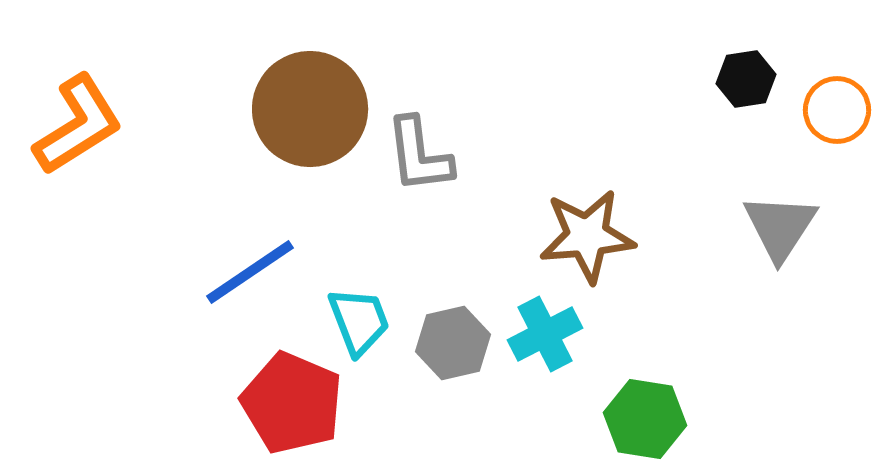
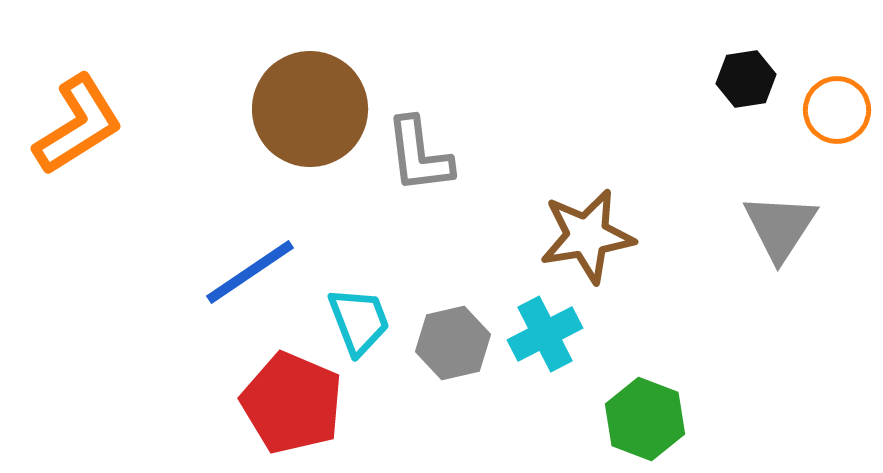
brown star: rotated 4 degrees counterclockwise
green hexagon: rotated 12 degrees clockwise
